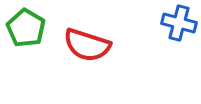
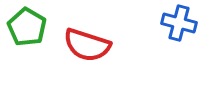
green pentagon: moved 1 px right, 1 px up
